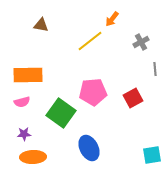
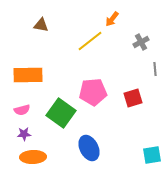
red square: rotated 12 degrees clockwise
pink semicircle: moved 8 px down
